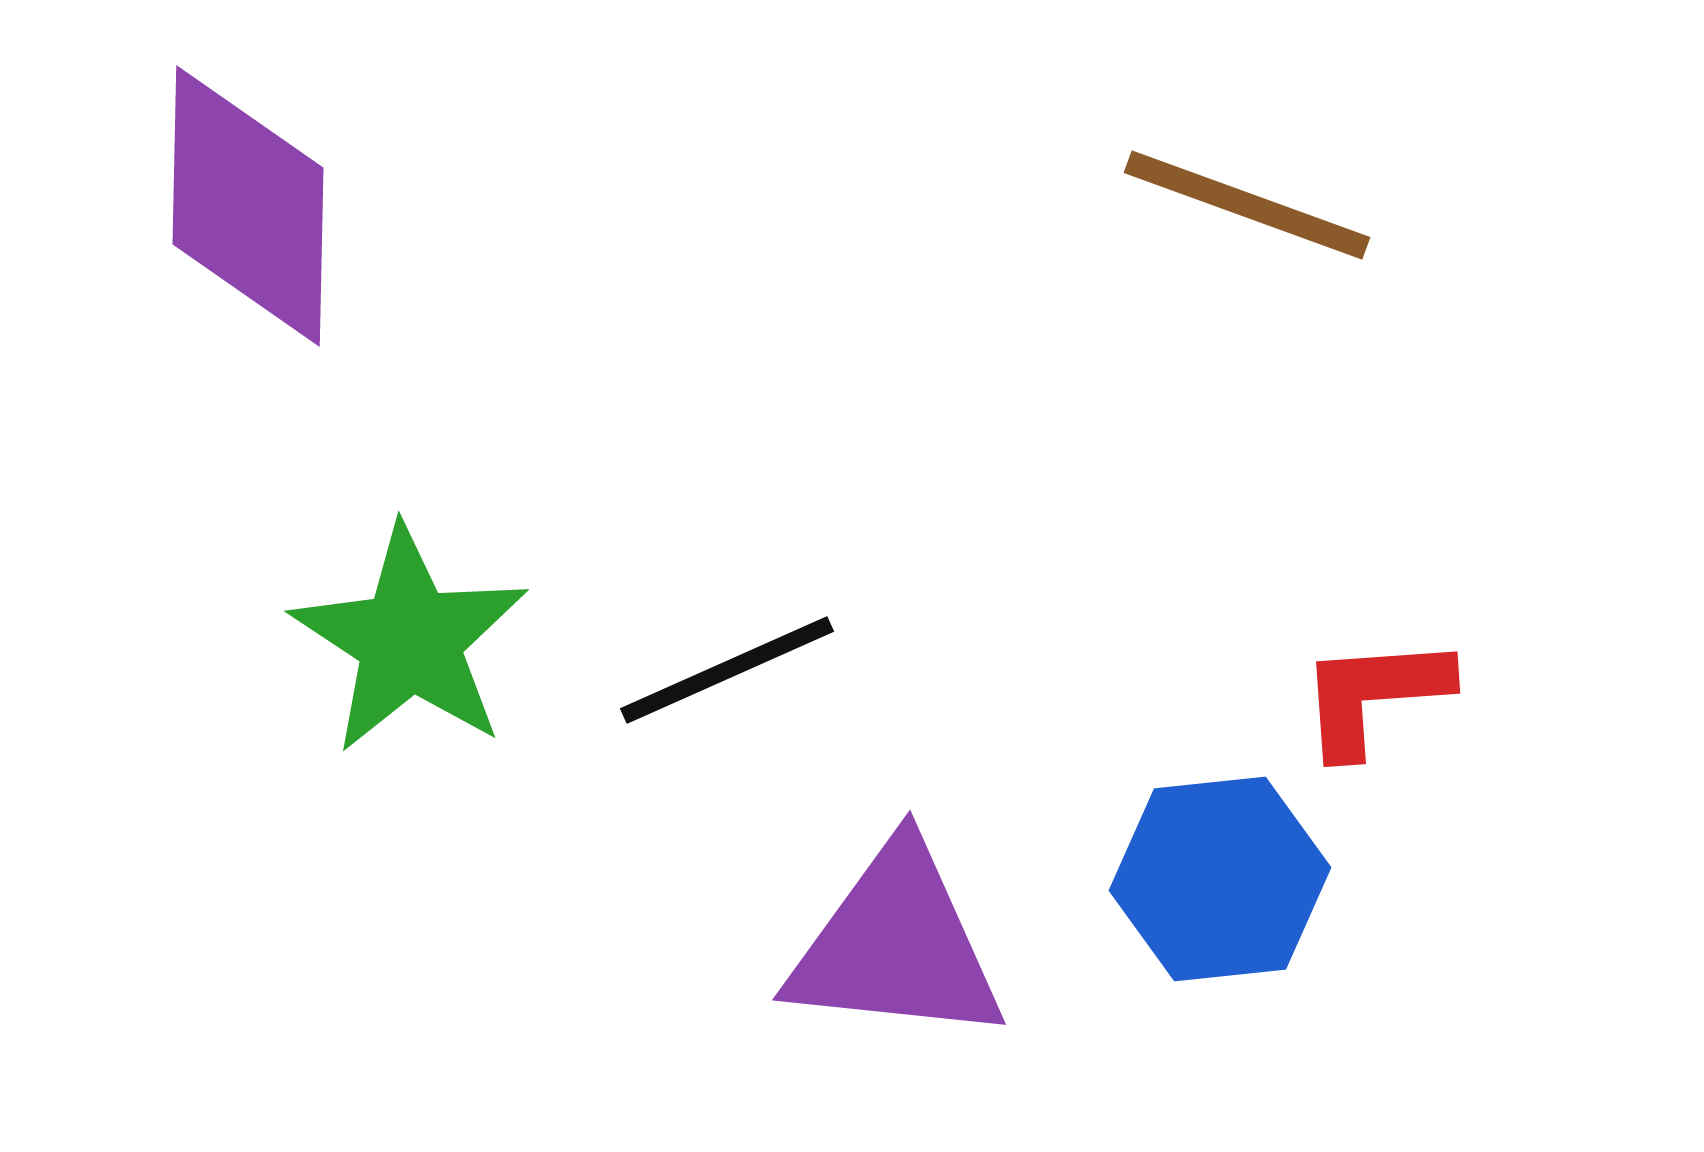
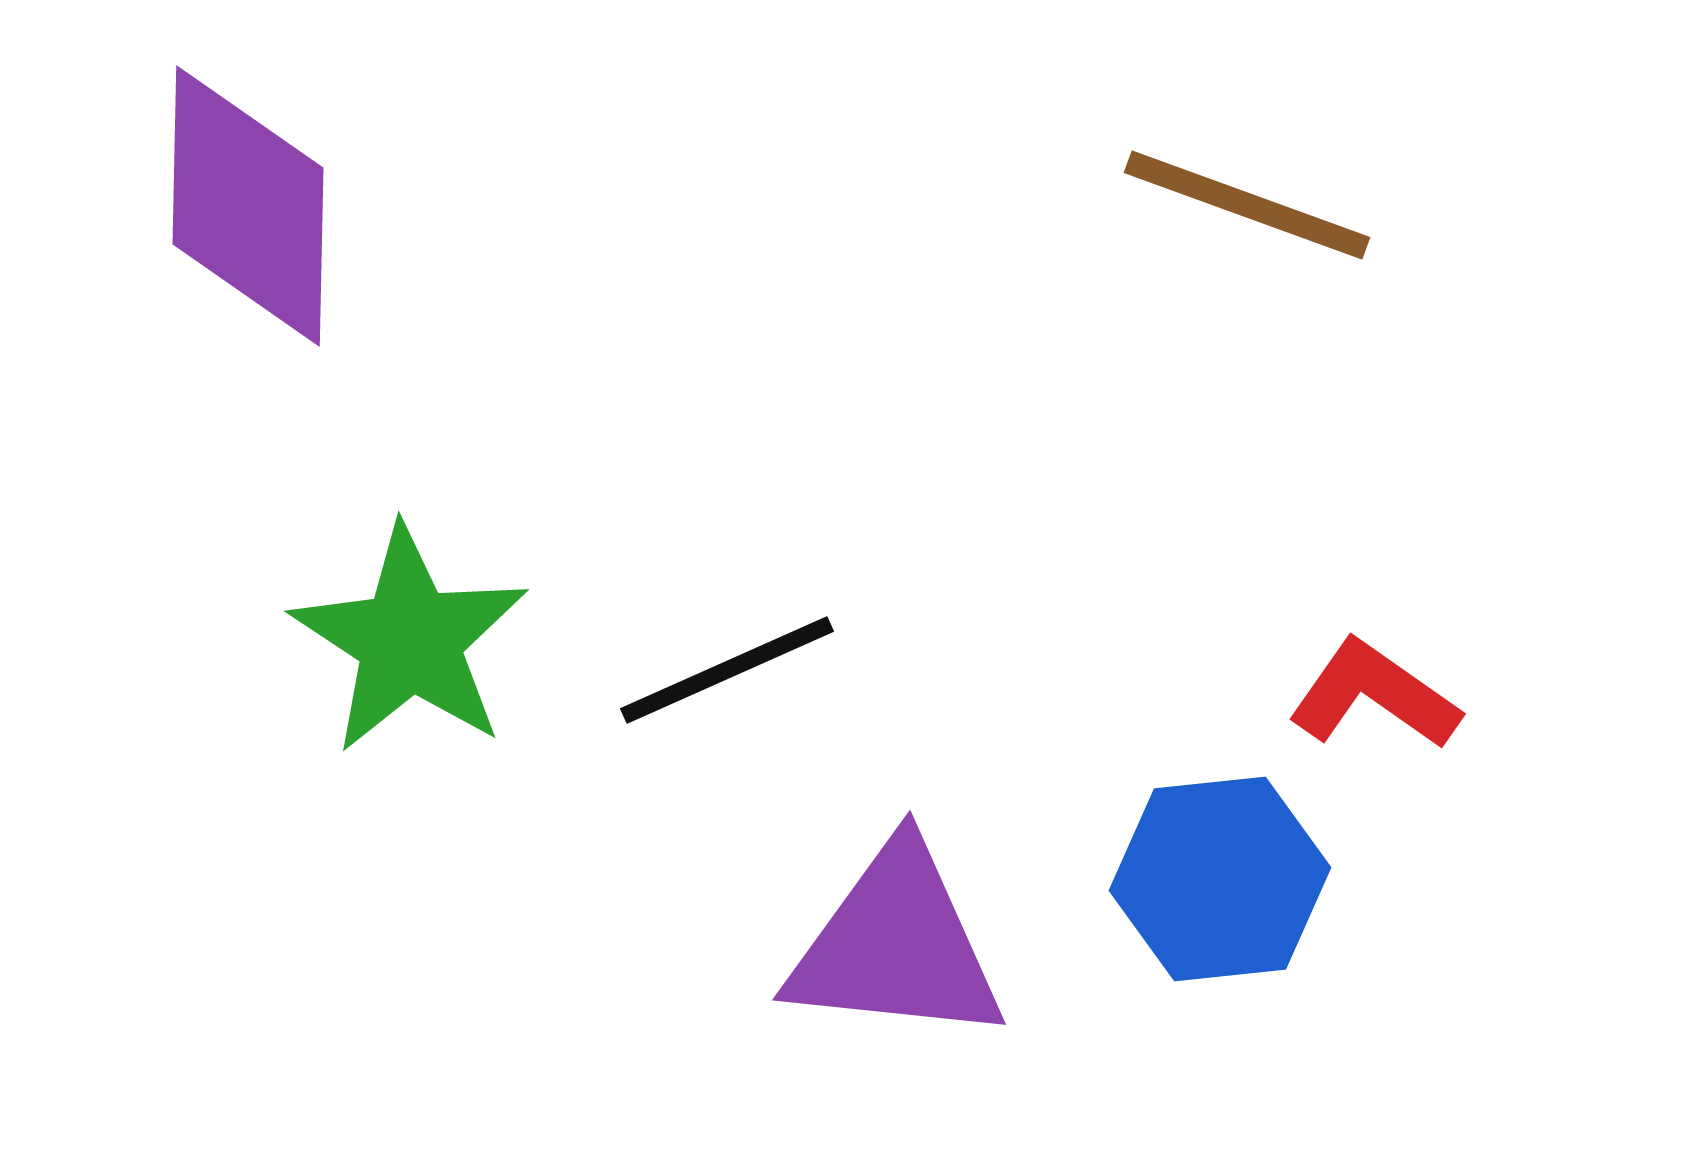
red L-shape: rotated 39 degrees clockwise
